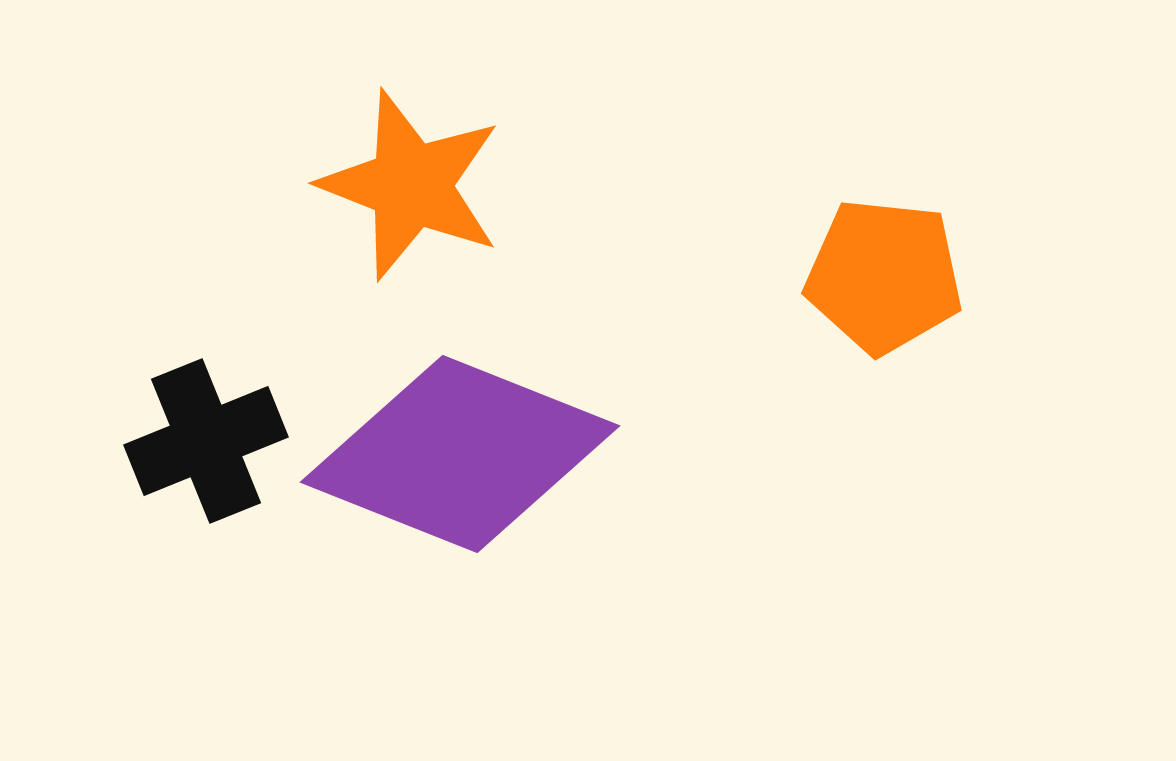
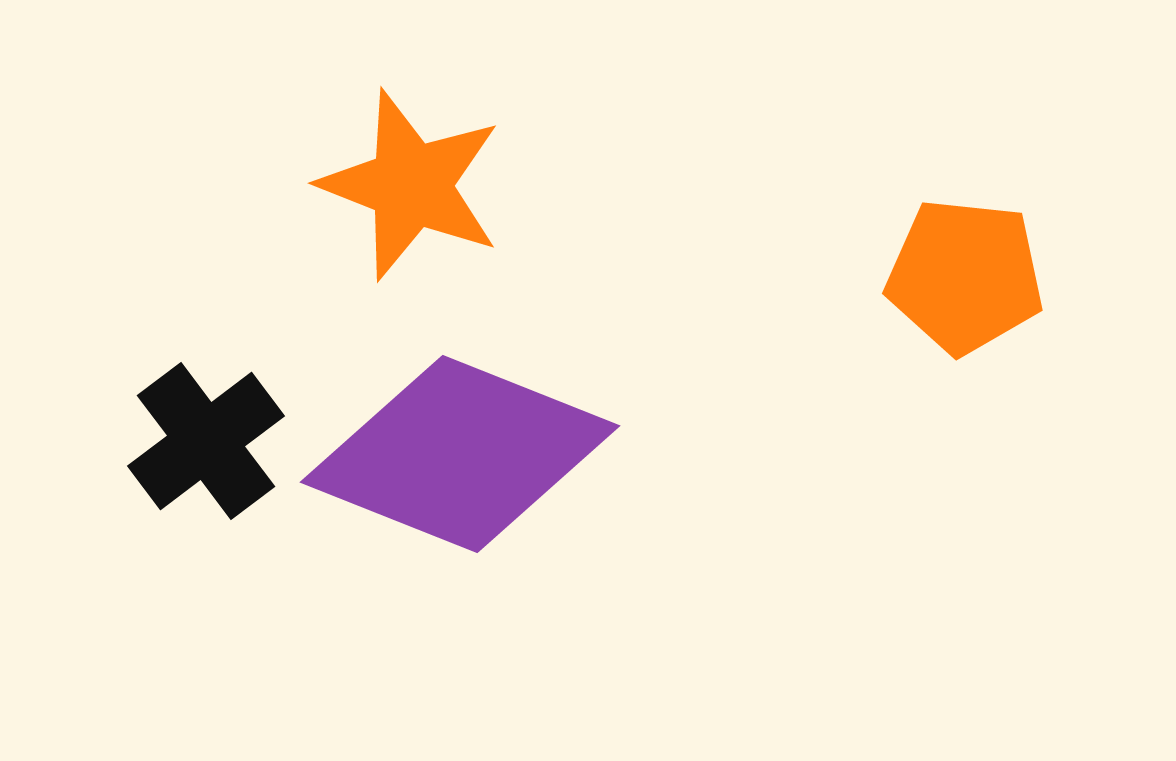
orange pentagon: moved 81 px right
black cross: rotated 15 degrees counterclockwise
